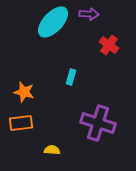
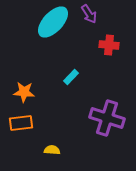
purple arrow: rotated 54 degrees clockwise
red cross: rotated 30 degrees counterclockwise
cyan rectangle: rotated 28 degrees clockwise
orange star: rotated 10 degrees counterclockwise
purple cross: moved 9 px right, 5 px up
